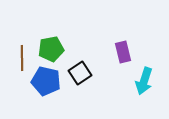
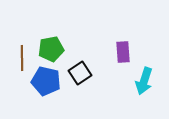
purple rectangle: rotated 10 degrees clockwise
